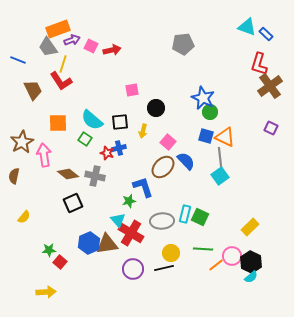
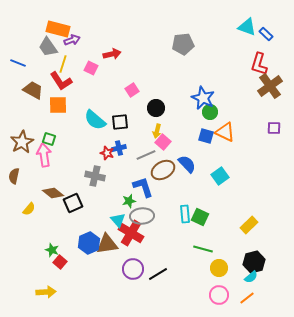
orange rectangle at (58, 29): rotated 35 degrees clockwise
pink square at (91, 46): moved 22 px down
red arrow at (112, 50): moved 4 px down
blue line at (18, 60): moved 3 px down
brown trapezoid at (33, 90): rotated 35 degrees counterclockwise
pink square at (132, 90): rotated 24 degrees counterclockwise
cyan semicircle at (92, 120): moved 3 px right
orange square at (58, 123): moved 18 px up
purple square at (271, 128): moved 3 px right; rotated 24 degrees counterclockwise
yellow arrow at (143, 131): moved 14 px right
orange triangle at (225, 137): moved 5 px up
green square at (85, 139): moved 36 px left; rotated 16 degrees counterclockwise
pink square at (168, 142): moved 5 px left
gray line at (220, 157): moved 74 px left, 2 px up; rotated 72 degrees clockwise
blue semicircle at (186, 161): moved 1 px right, 3 px down
brown ellipse at (163, 167): moved 3 px down; rotated 15 degrees clockwise
brown diamond at (68, 174): moved 15 px left, 19 px down
cyan rectangle at (185, 214): rotated 18 degrees counterclockwise
yellow semicircle at (24, 217): moved 5 px right, 8 px up
gray ellipse at (162, 221): moved 20 px left, 5 px up
yellow rectangle at (250, 227): moved 1 px left, 2 px up
green line at (203, 249): rotated 12 degrees clockwise
green star at (49, 250): moved 3 px right; rotated 24 degrees clockwise
yellow circle at (171, 253): moved 48 px right, 15 px down
pink circle at (232, 256): moved 13 px left, 39 px down
black hexagon at (251, 262): moved 3 px right; rotated 20 degrees clockwise
orange line at (216, 265): moved 31 px right, 33 px down
black line at (164, 268): moved 6 px left, 6 px down; rotated 18 degrees counterclockwise
